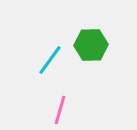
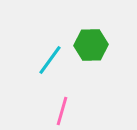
pink line: moved 2 px right, 1 px down
